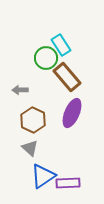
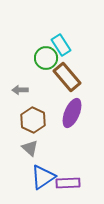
blue triangle: moved 1 px down
